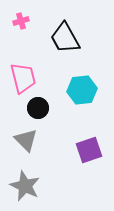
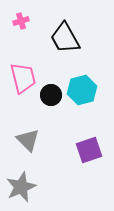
cyan hexagon: rotated 8 degrees counterclockwise
black circle: moved 13 px right, 13 px up
gray triangle: moved 2 px right
gray star: moved 4 px left, 1 px down; rotated 24 degrees clockwise
